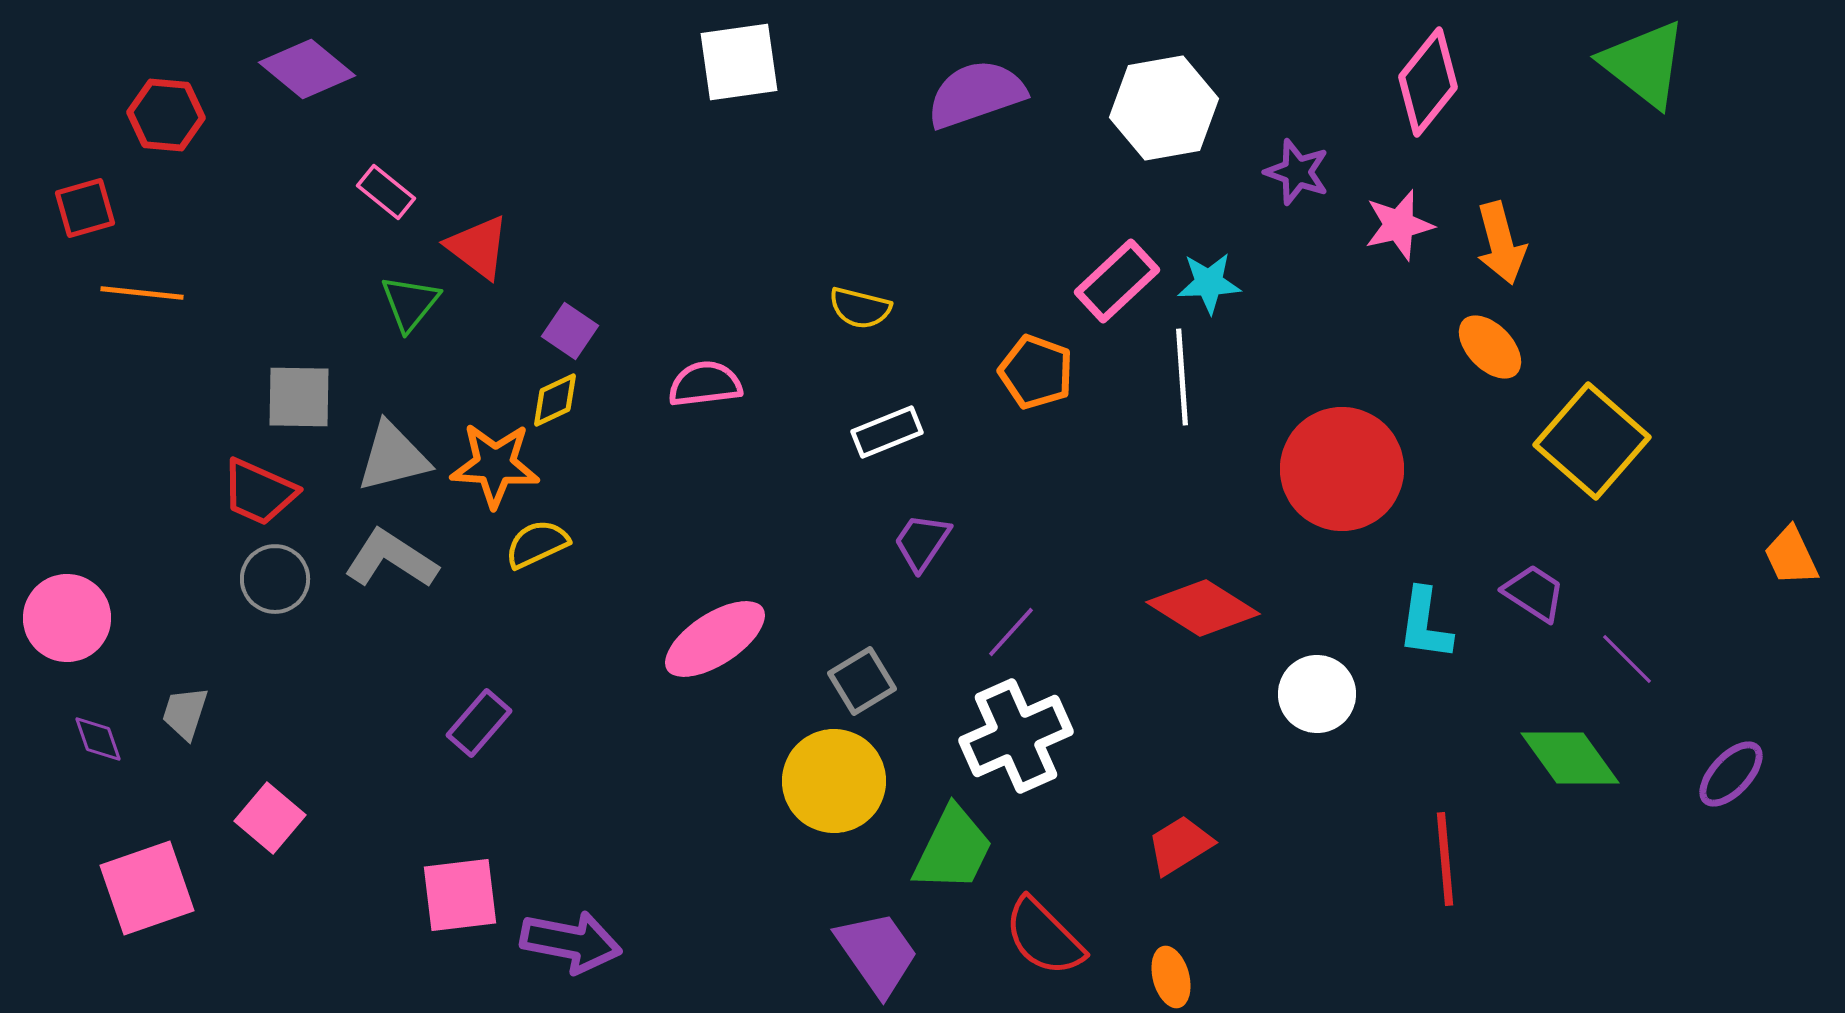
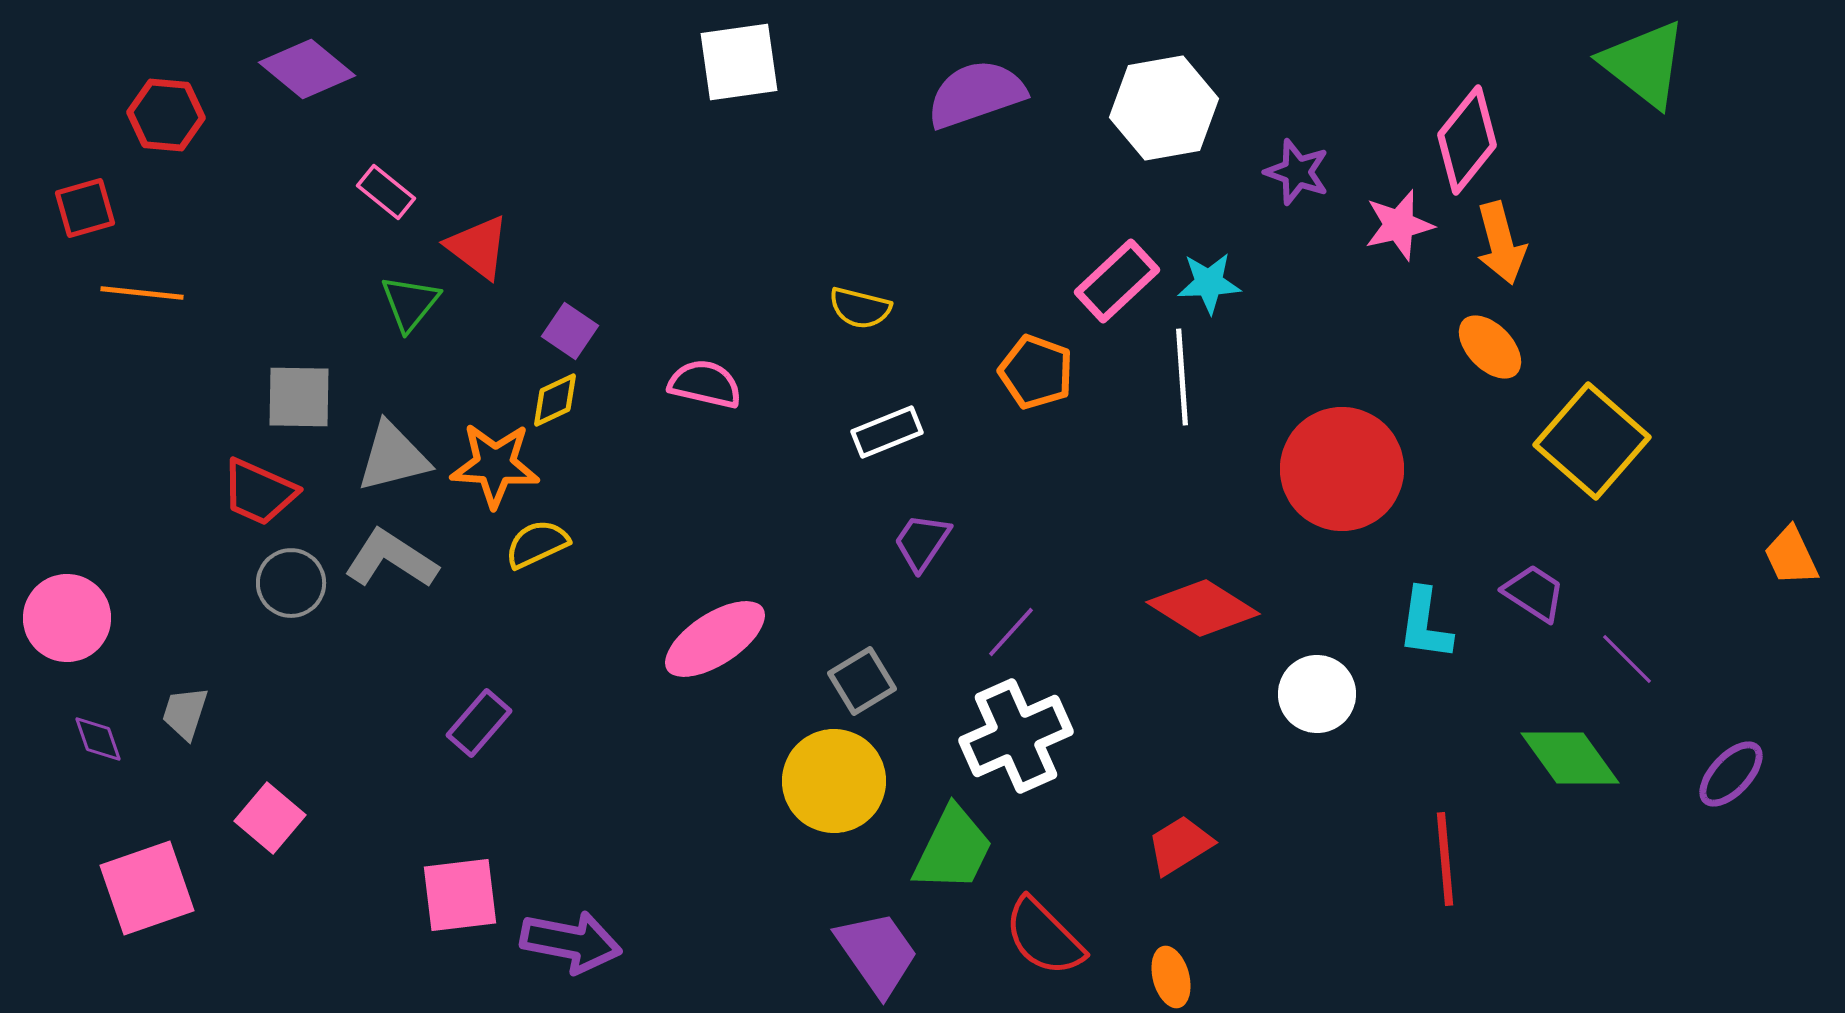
pink diamond at (1428, 82): moved 39 px right, 58 px down
pink semicircle at (705, 384): rotated 20 degrees clockwise
gray circle at (275, 579): moved 16 px right, 4 px down
